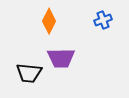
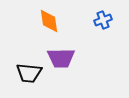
orange diamond: rotated 35 degrees counterclockwise
